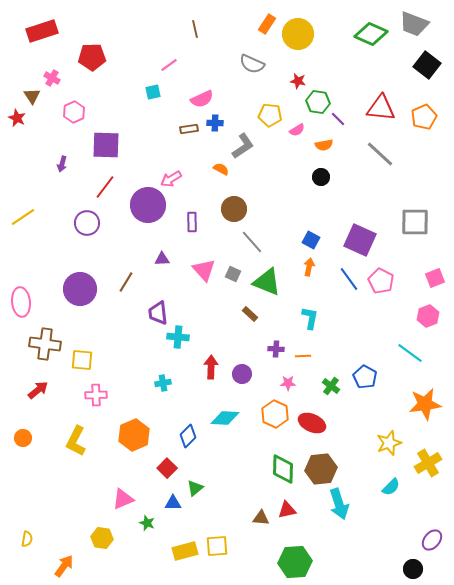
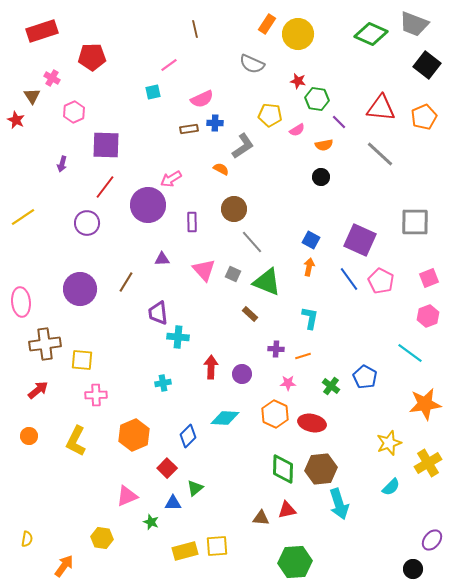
green hexagon at (318, 102): moved 1 px left, 3 px up
red star at (17, 118): moved 1 px left, 2 px down
purple line at (338, 119): moved 1 px right, 3 px down
pink square at (435, 278): moved 6 px left
brown cross at (45, 344): rotated 16 degrees counterclockwise
orange line at (303, 356): rotated 14 degrees counterclockwise
red ellipse at (312, 423): rotated 12 degrees counterclockwise
orange circle at (23, 438): moved 6 px right, 2 px up
pink triangle at (123, 499): moved 4 px right, 3 px up
green star at (147, 523): moved 4 px right, 1 px up
